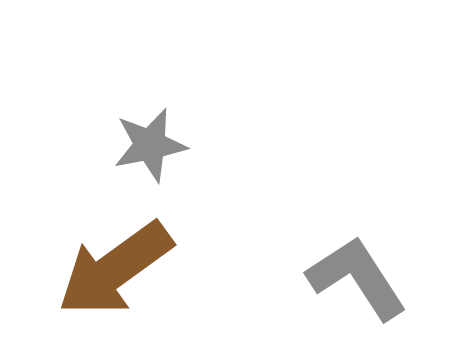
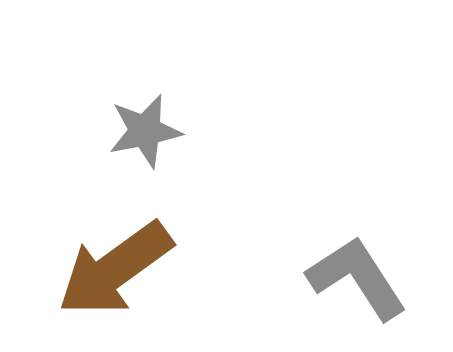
gray star: moved 5 px left, 14 px up
